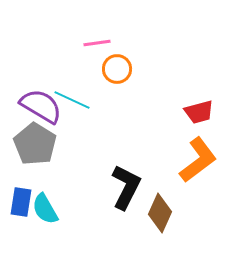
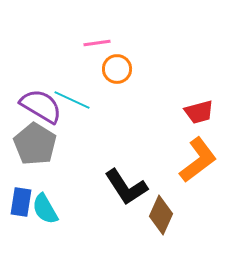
black L-shape: rotated 120 degrees clockwise
brown diamond: moved 1 px right, 2 px down
